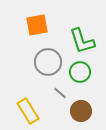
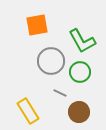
green L-shape: rotated 12 degrees counterclockwise
gray circle: moved 3 px right, 1 px up
gray line: rotated 16 degrees counterclockwise
brown circle: moved 2 px left, 1 px down
